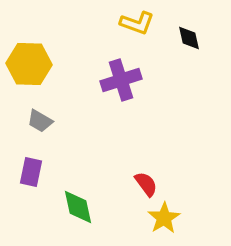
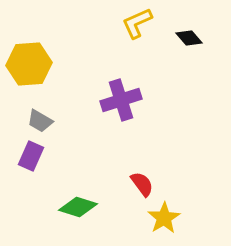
yellow L-shape: rotated 136 degrees clockwise
black diamond: rotated 28 degrees counterclockwise
yellow hexagon: rotated 6 degrees counterclockwise
purple cross: moved 20 px down
purple rectangle: moved 16 px up; rotated 12 degrees clockwise
red semicircle: moved 4 px left
green diamond: rotated 60 degrees counterclockwise
